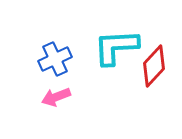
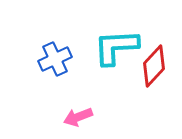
pink arrow: moved 22 px right, 20 px down
